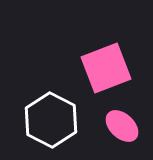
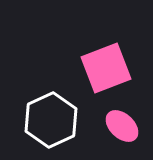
white hexagon: rotated 8 degrees clockwise
